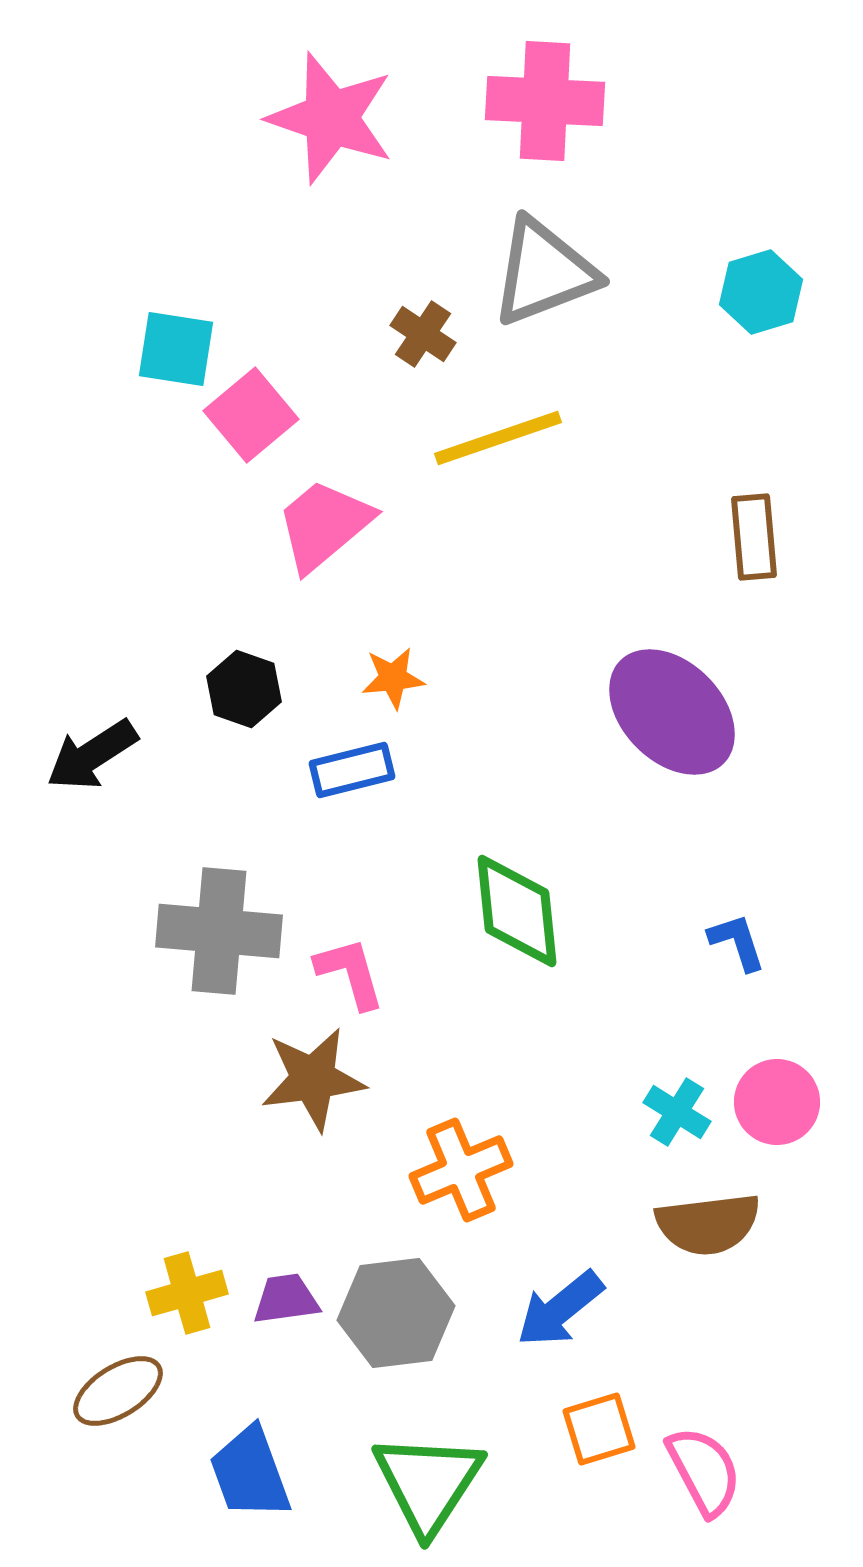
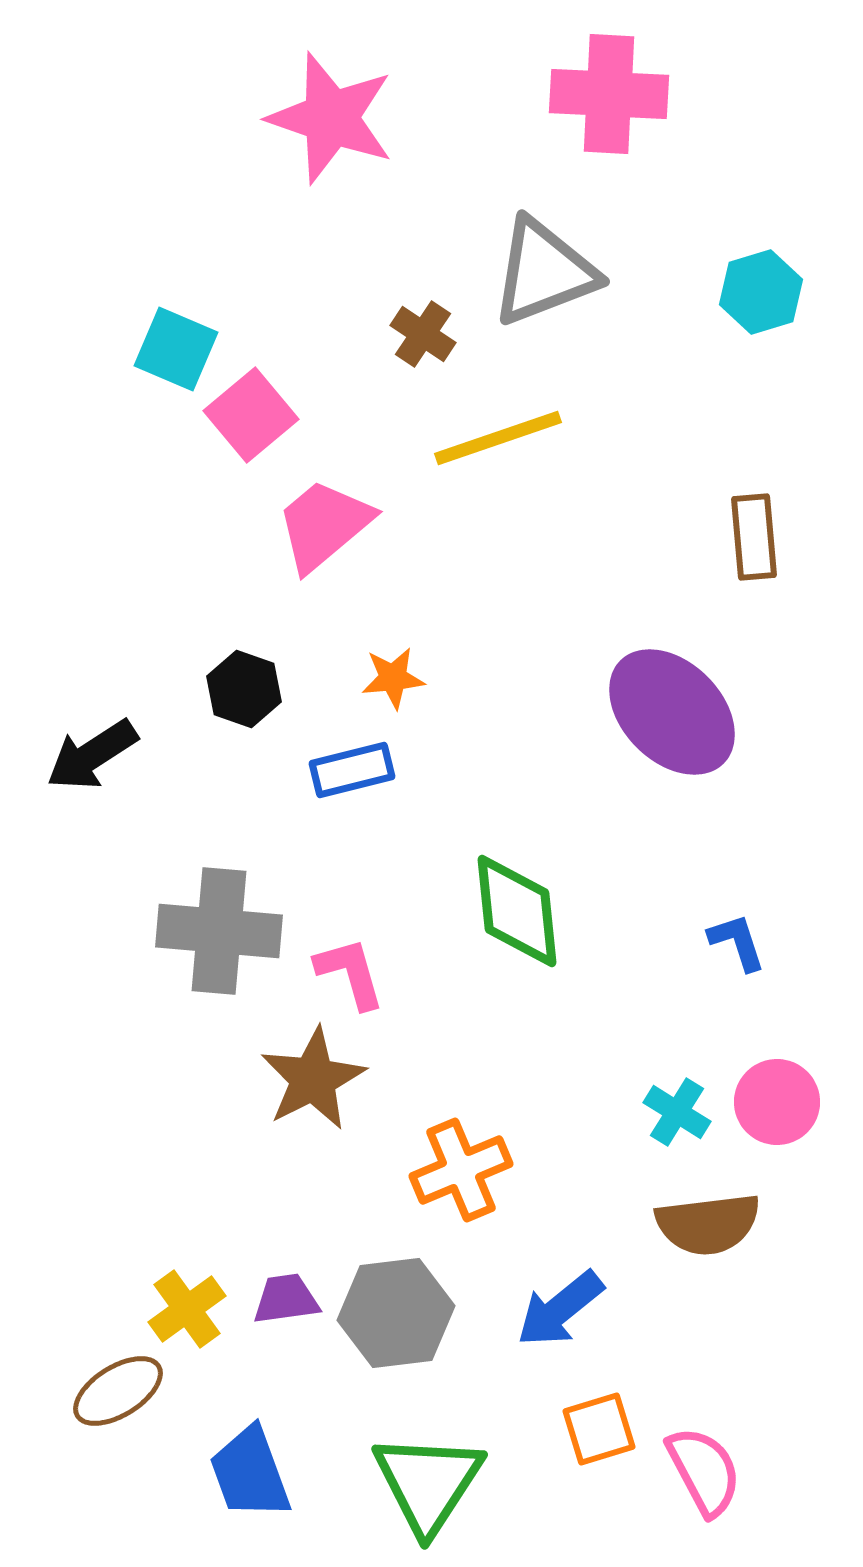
pink cross: moved 64 px right, 7 px up
cyan square: rotated 14 degrees clockwise
brown star: rotated 20 degrees counterclockwise
yellow cross: moved 16 px down; rotated 20 degrees counterclockwise
